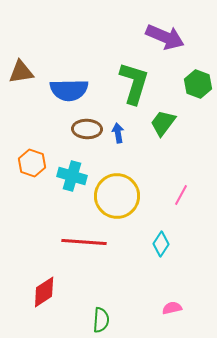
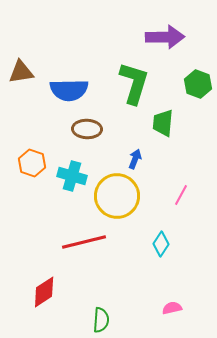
purple arrow: rotated 24 degrees counterclockwise
green trapezoid: rotated 32 degrees counterclockwise
blue arrow: moved 17 px right, 26 px down; rotated 30 degrees clockwise
red line: rotated 18 degrees counterclockwise
